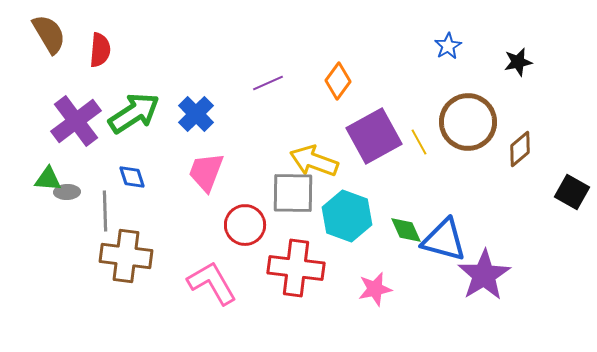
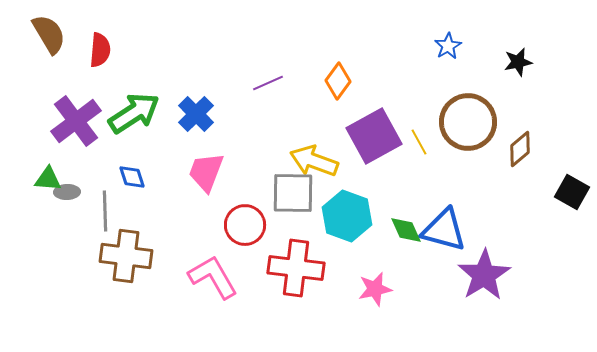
blue triangle: moved 10 px up
pink L-shape: moved 1 px right, 6 px up
